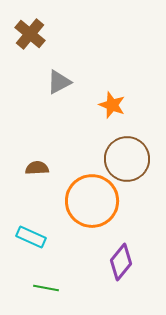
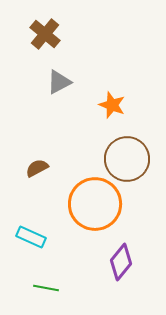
brown cross: moved 15 px right
brown semicircle: rotated 25 degrees counterclockwise
orange circle: moved 3 px right, 3 px down
